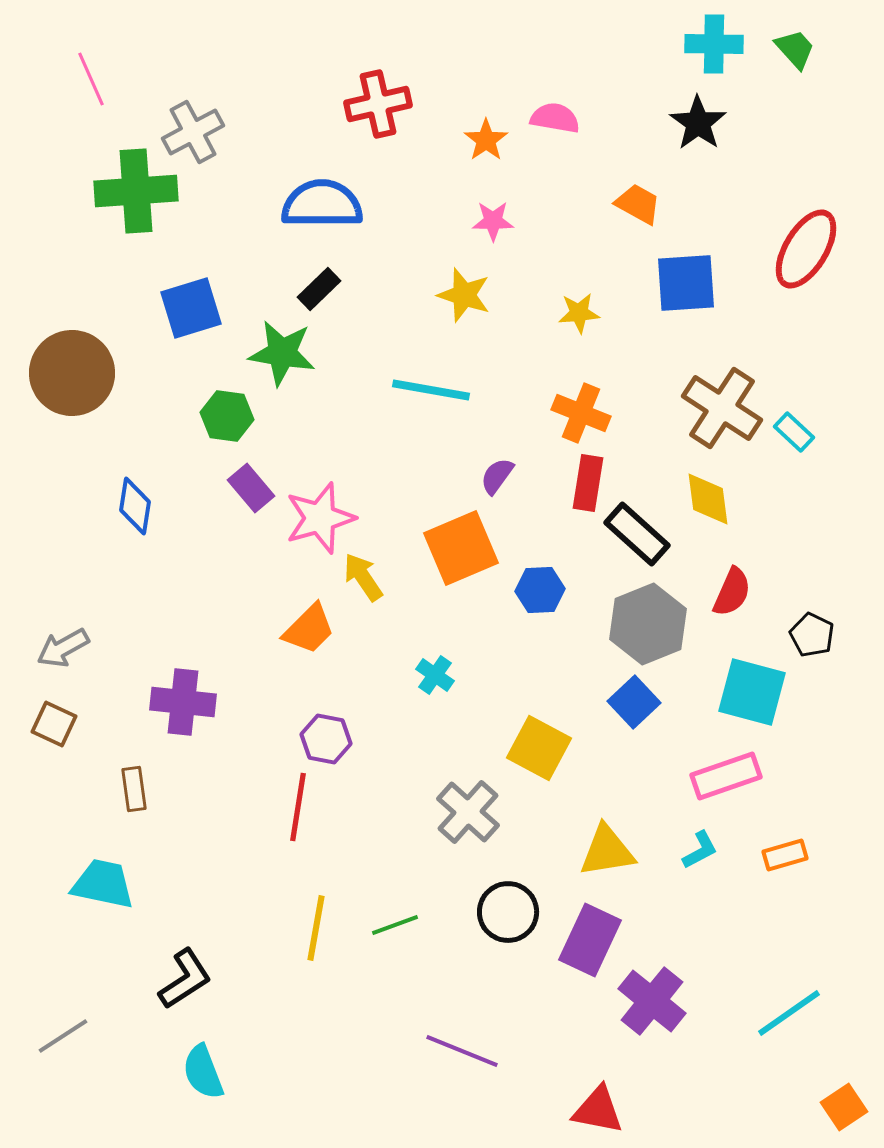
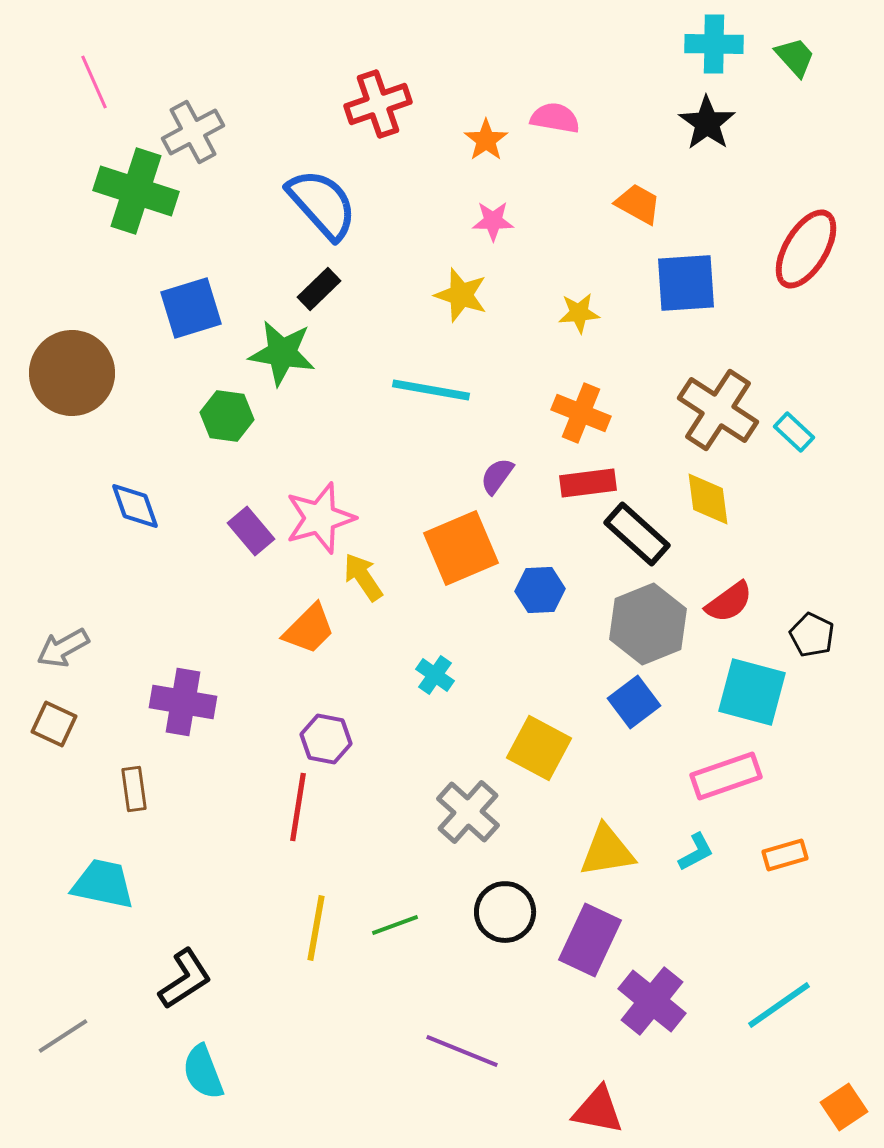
green trapezoid at (795, 49): moved 8 px down
pink line at (91, 79): moved 3 px right, 3 px down
red cross at (378, 104): rotated 6 degrees counterclockwise
black star at (698, 123): moved 9 px right
green cross at (136, 191): rotated 22 degrees clockwise
blue semicircle at (322, 204): rotated 48 degrees clockwise
yellow star at (464, 295): moved 3 px left
brown cross at (722, 408): moved 4 px left, 2 px down
red rectangle at (588, 483): rotated 74 degrees clockwise
purple rectangle at (251, 488): moved 43 px down
blue diamond at (135, 506): rotated 28 degrees counterclockwise
red semicircle at (732, 592): moved 3 px left, 10 px down; rotated 30 degrees clockwise
purple cross at (183, 702): rotated 4 degrees clockwise
blue square at (634, 702): rotated 6 degrees clockwise
cyan L-shape at (700, 850): moved 4 px left, 2 px down
black circle at (508, 912): moved 3 px left
cyan line at (789, 1013): moved 10 px left, 8 px up
